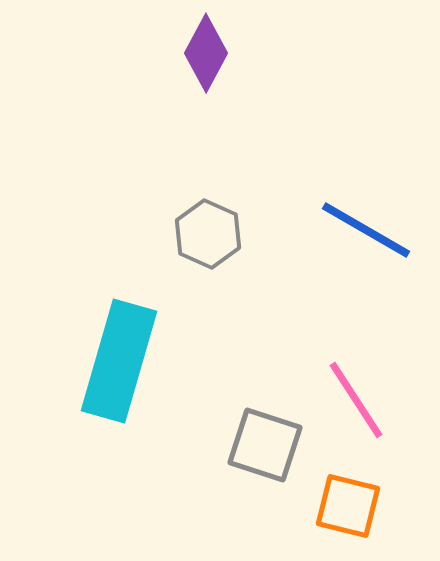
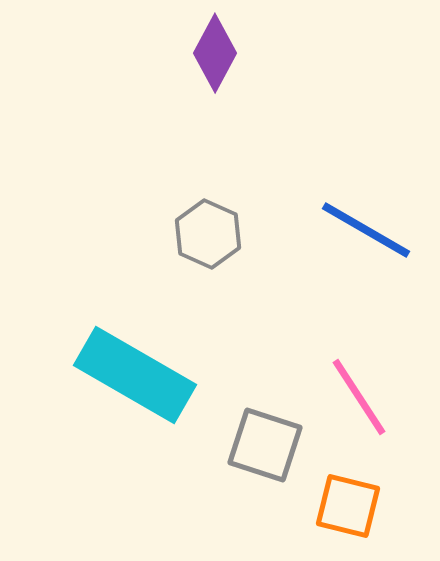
purple diamond: moved 9 px right
cyan rectangle: moved 16 px right, 14 px down; rotated 76 degrees counterclockwise
pink line: moved 3 px right, 3 px up
